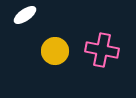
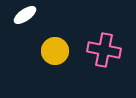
pink cross: moved 2 px right
